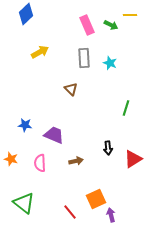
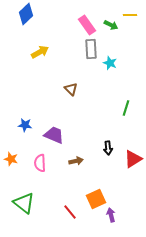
pink rectangle: rotated 12 degrees counterclockwise
gray rectangle: moved 7 px right, 9 px up
